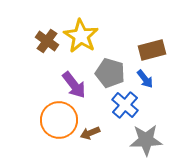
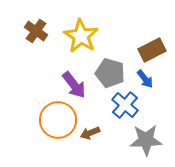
brown cross: moved 11 px left, 10 px up
brown rectangle: rotated 12 degrees counterclockwise
orange circle: moved 1 px left
